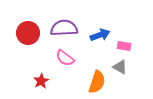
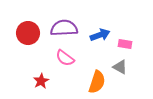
pink rectangle: moved 1 px right, 2 px up
